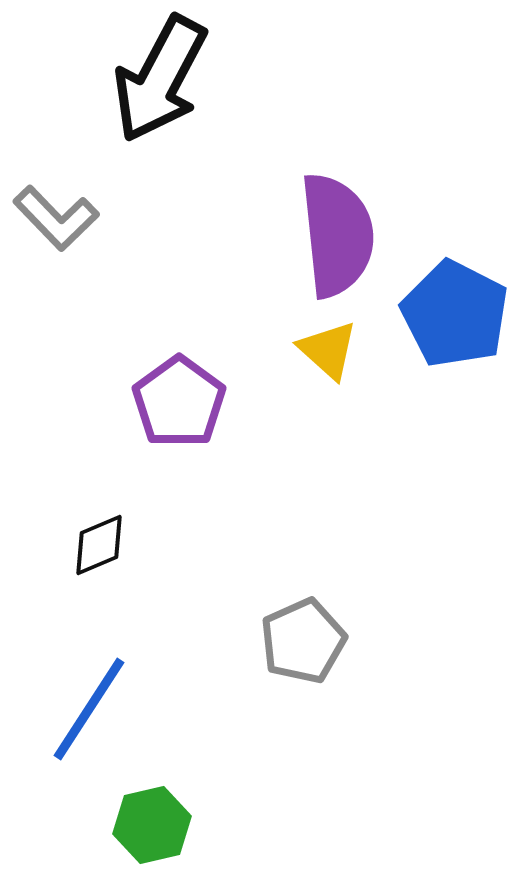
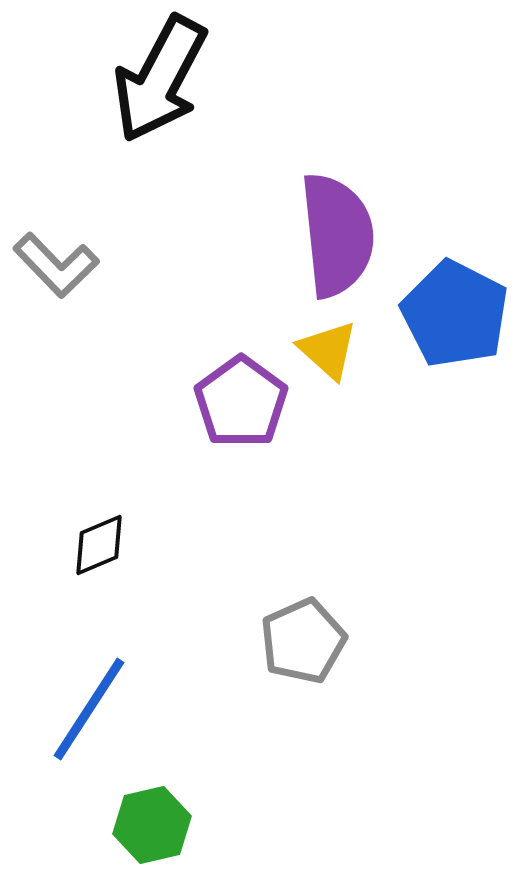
gray L-shape: moved 47 px down
purple pentagon: moved 62 px right
